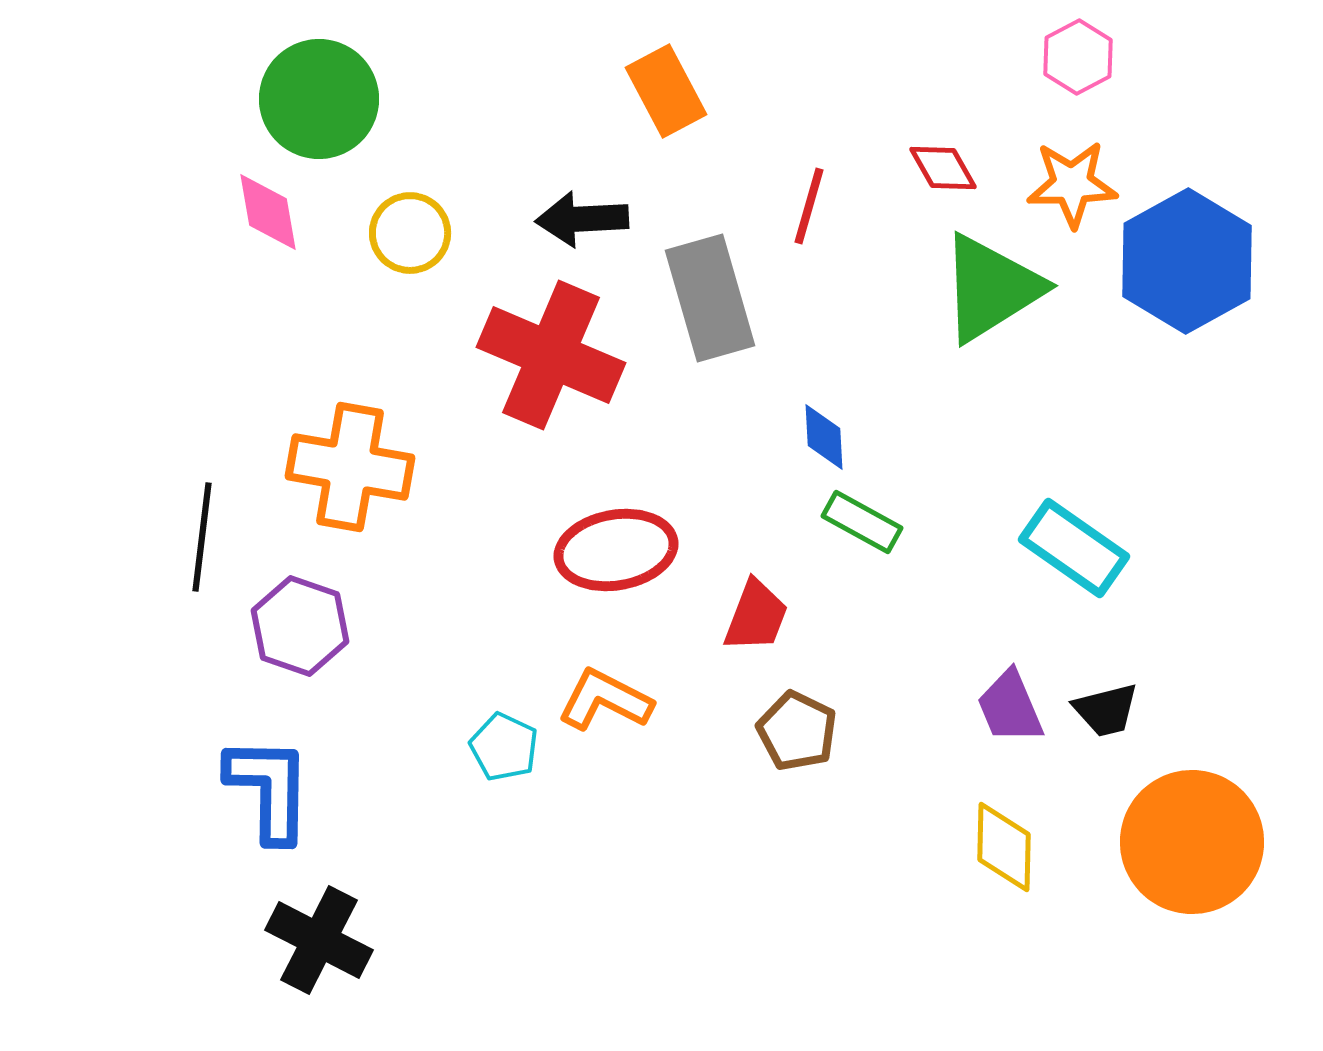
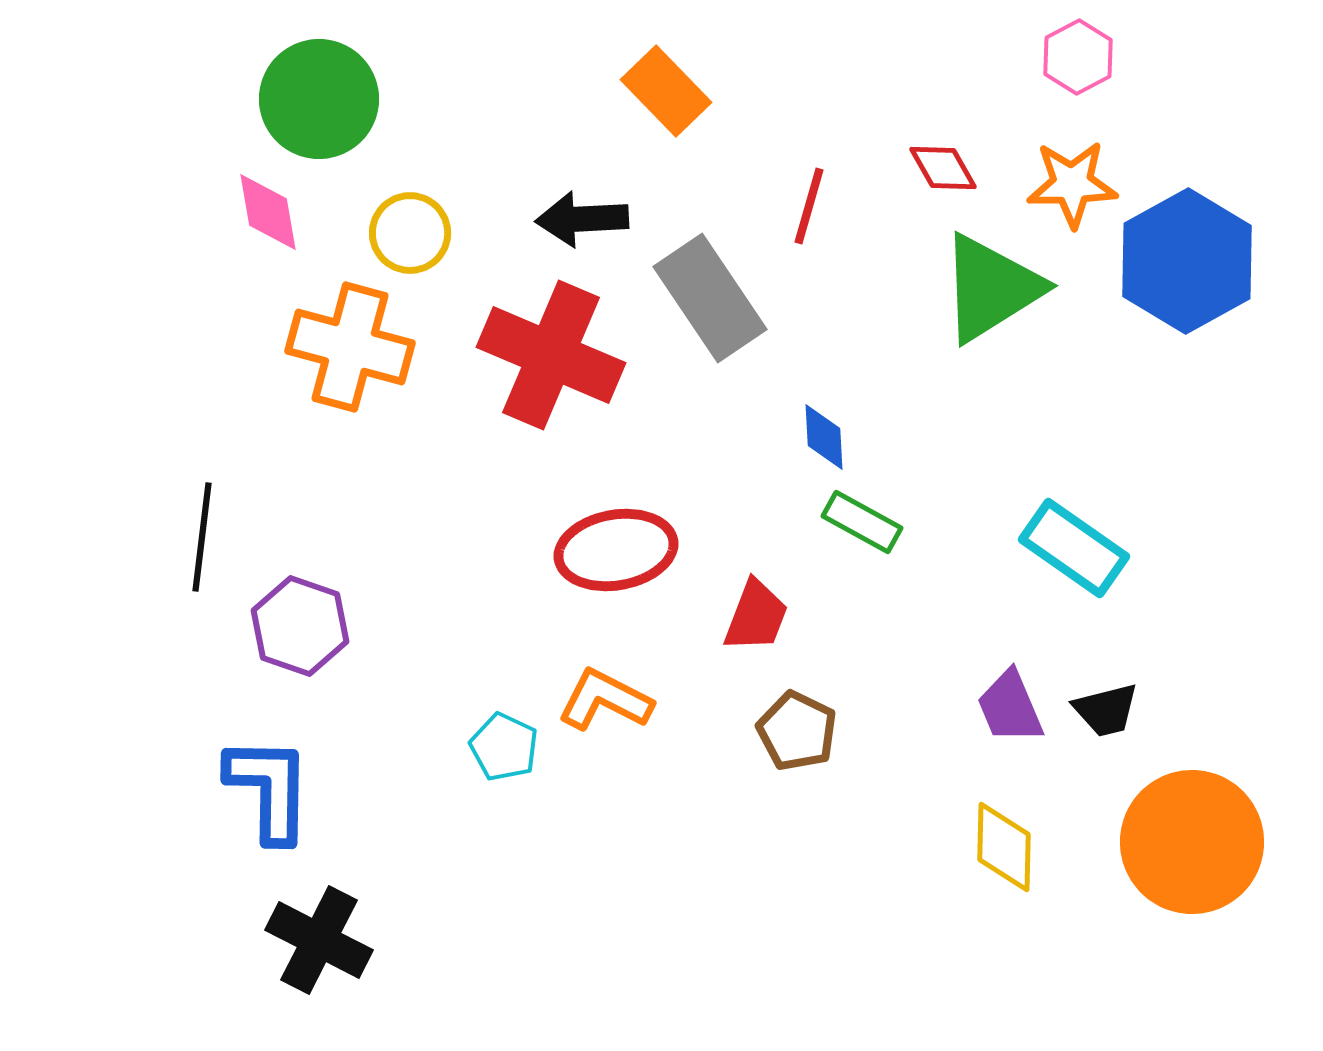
orange rectangle: rotated 16 degrees counterclockwise
gray rectangle: rotated 18 degrees counterclockwise
orange cross: moved 120 px up; rotated 5 degrees clockwise
